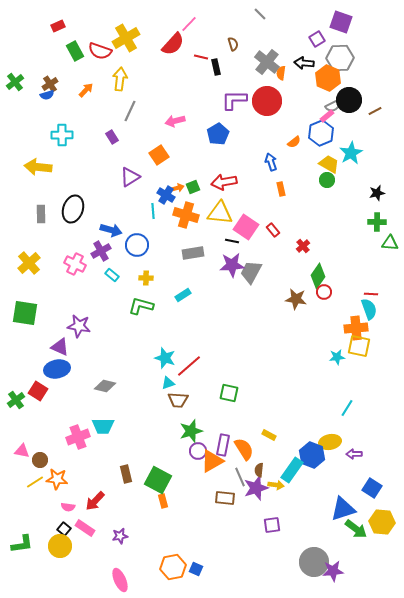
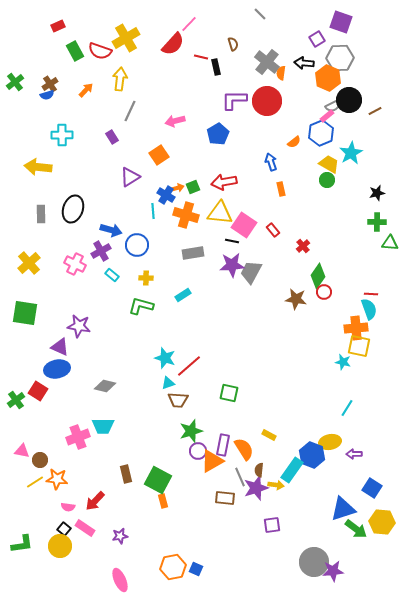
pink square at (246, 227): moved 2 px left, 2 px up
cyan star at (337, 357): moved 6 px right, 5 px down; rotated 21 degrees clockwise
